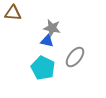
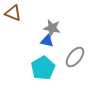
brown triangle: rotated 18 degrees clockwise
cyan pentagon: rotated 15 degrees clockwise
